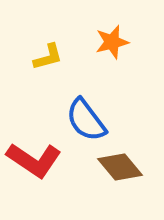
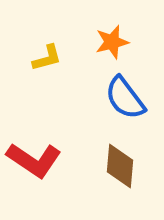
yellow L-shape: moved 1 px left, 1 px down
blue semicircle: moved 39 px right, 22 px up
brown diamond: moved 1 px up; rotated 45 degrees clockwise
